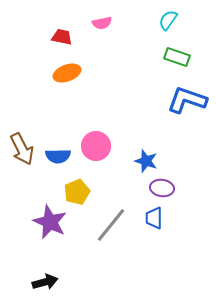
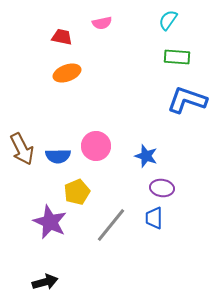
green rectangle: rotated 15 degrees counterclockwise
blue star: moved 5 px up
